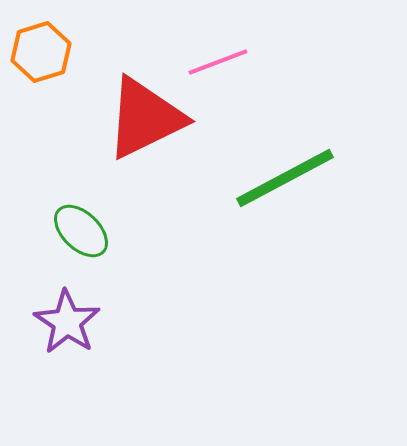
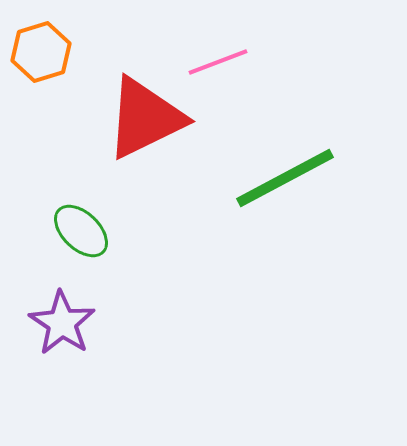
purple star: moved 5 px left, 1 px down
